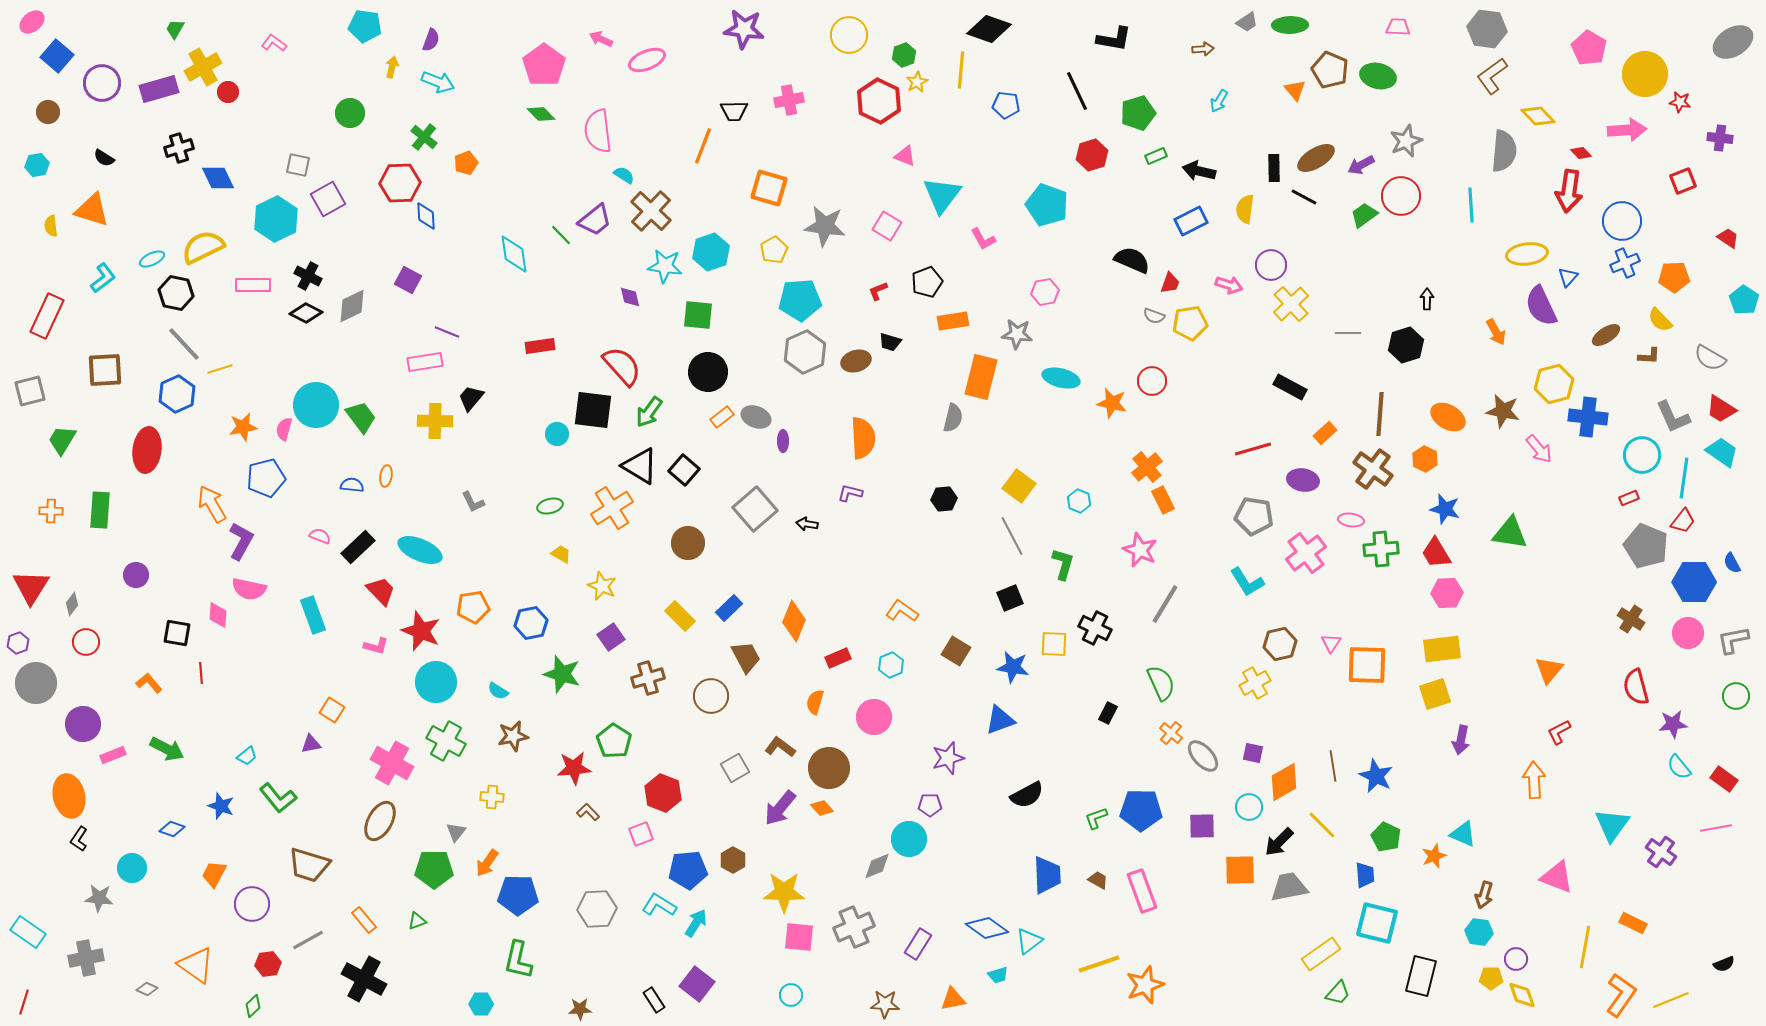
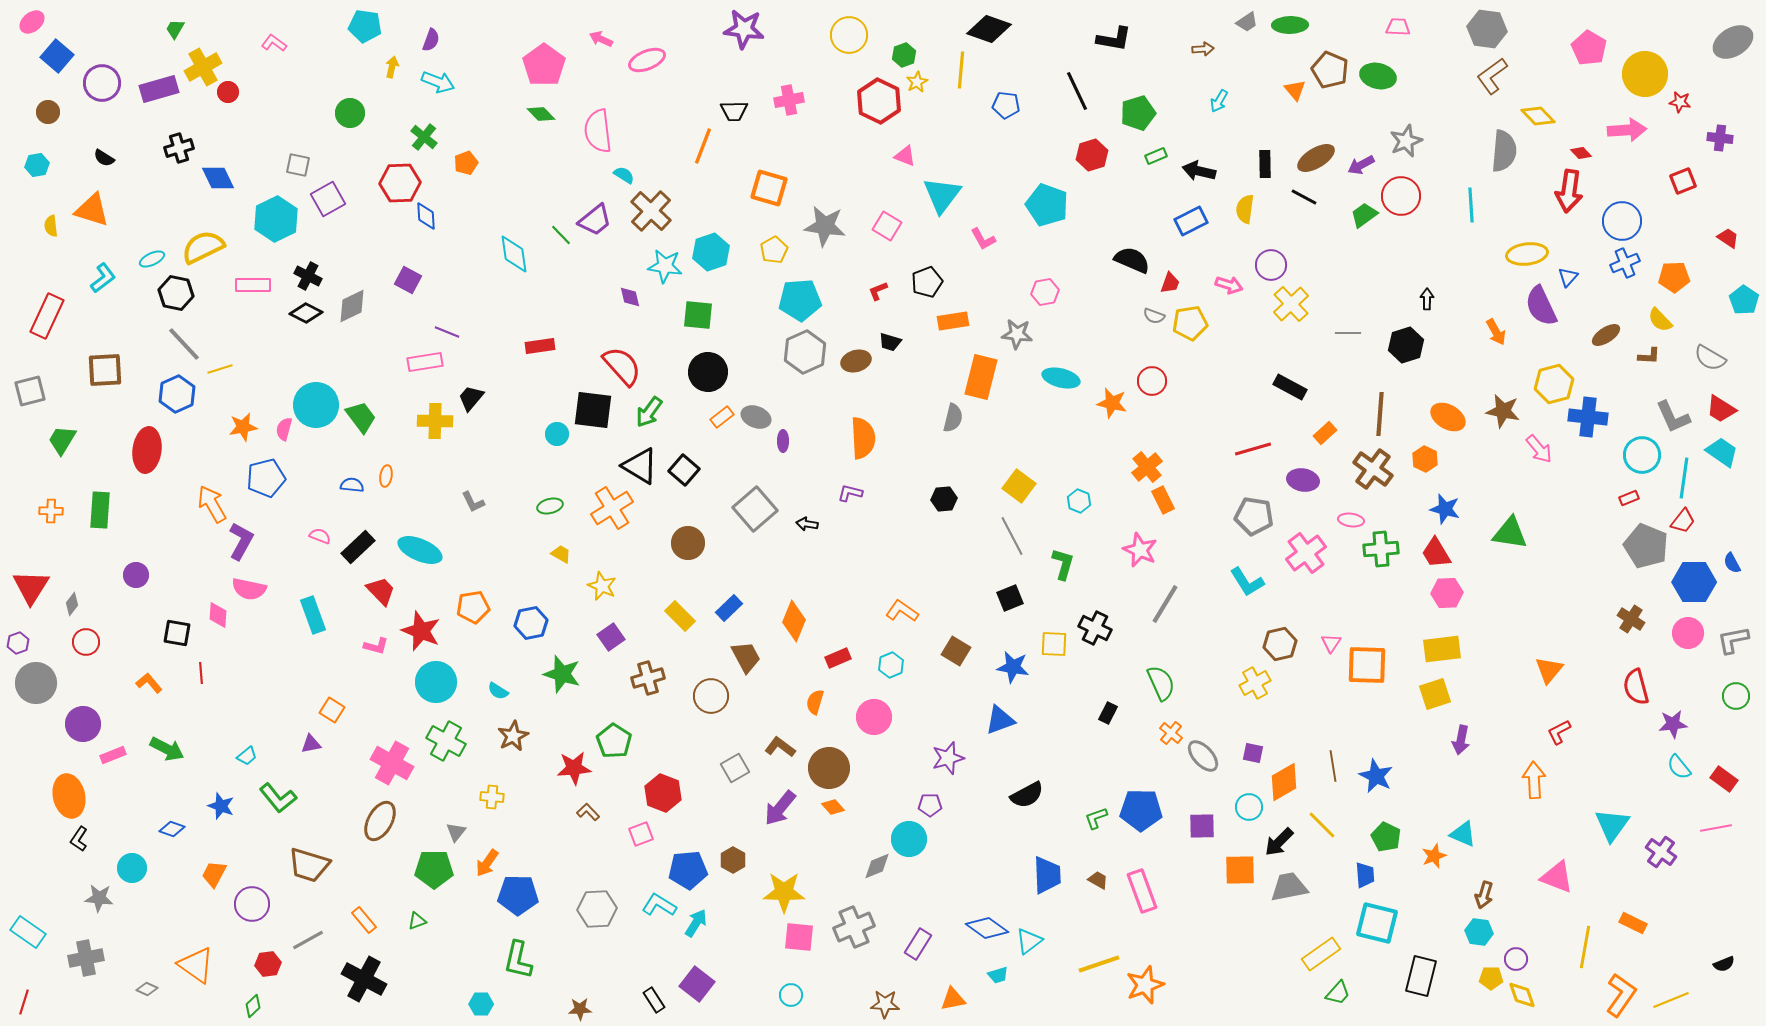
black rectangle at (1274, 168): moved 9 px left, 4 px up
brown star at (513, 736): rotated 16 degrees counterclockwise
orange diamond at (822, 808): moved 11 px right, 1 px up
